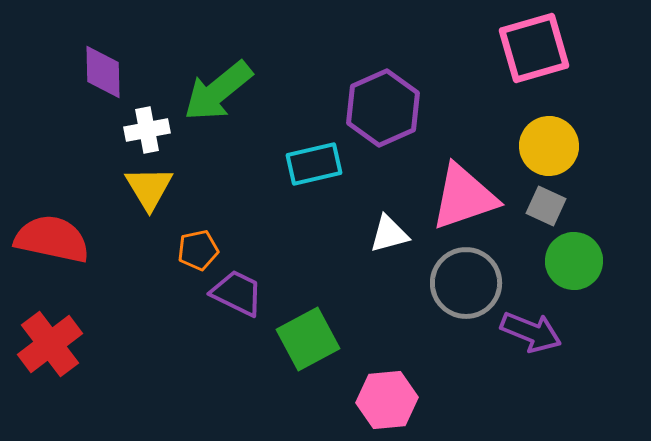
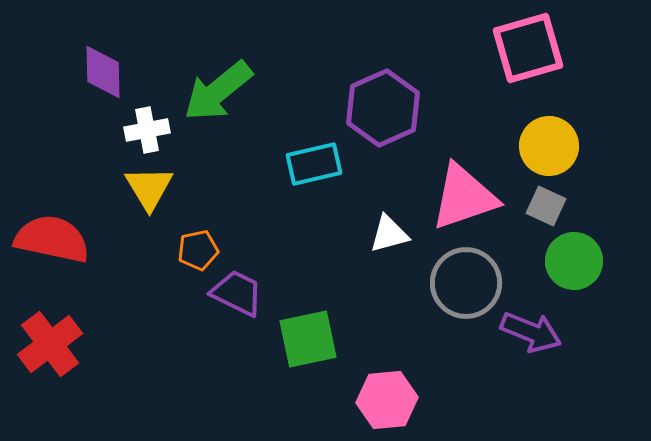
pink square: moved 6 px left
green square: rotated 16 degrees clockwise
